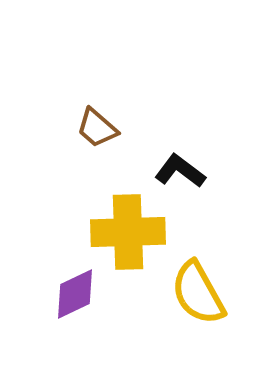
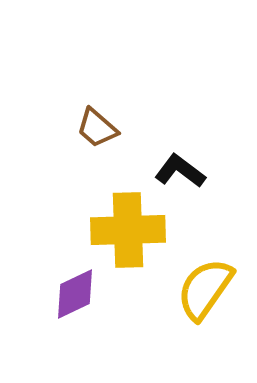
yellow cross: moved 2 px up
yellow semicircle: moved 7 px right, 4 px up; rotated 64 degrees clockwise
